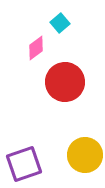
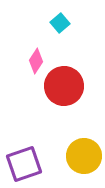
pink diamond: moved 13 px down; rotated 20 degrees counterclockwise
red circle: moved 1 px left, 4 px down
yellow circle: moved 1 px left, 1 px down
